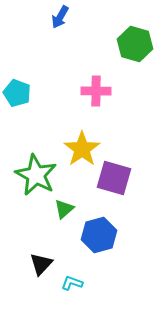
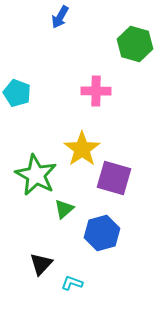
blue hexagon: moved 3 px right, 2 px up
